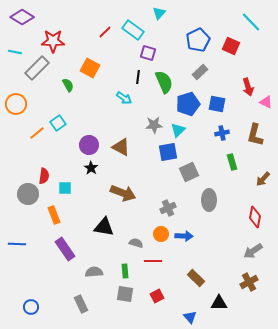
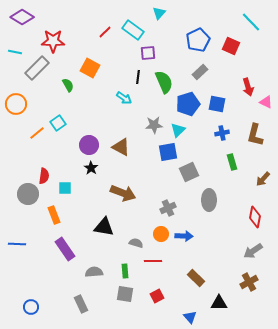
purple square at (148, 53): rotated 21 degrees counterclockwise
